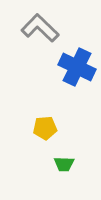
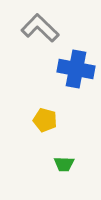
blue cross: moved 1 px left, 2 px down; rotated 15 degrees counterclockwise
yellow pentagon: moved 8 px up; rotated 20 degrees clockwise
